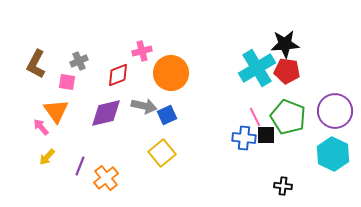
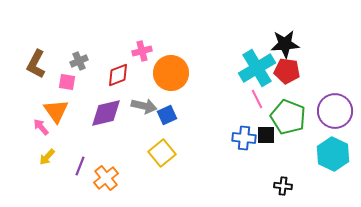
pink line: moved 2 px right, 18 px up
